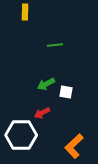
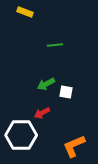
yellow rectangle: rotated 70 degrees counterclockwise
orange L-shape: rotated 20 degrees clockwise
